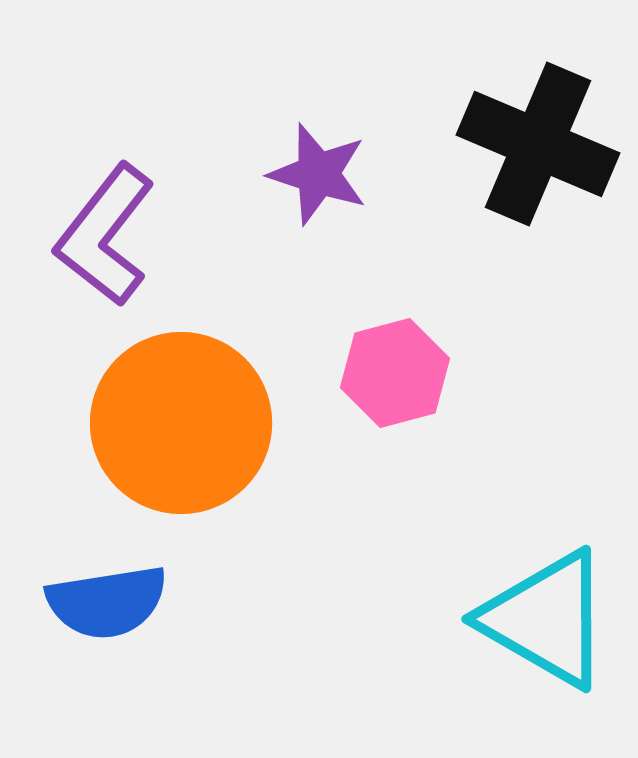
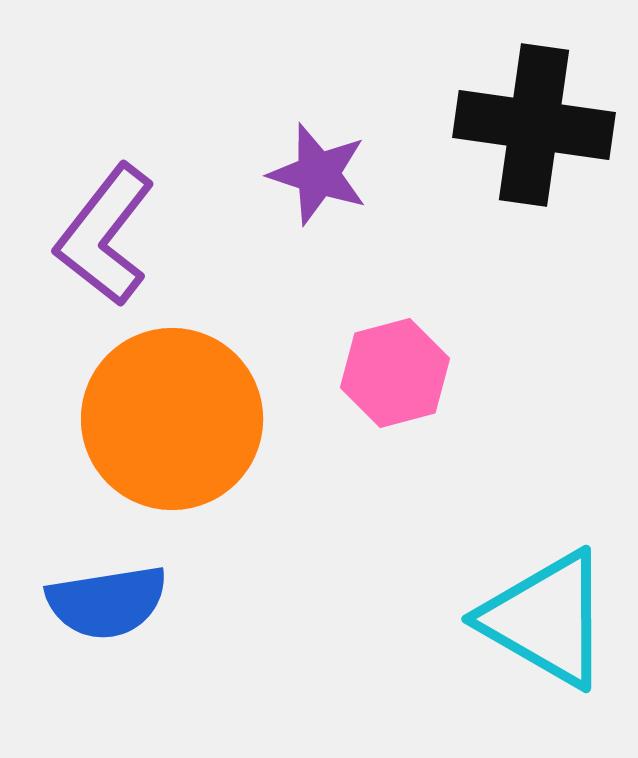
black cross: moved 4 px left, 19 px up; rotated 15 degrees counterclockwise
orange circle: moved 9 px left, 4 px up
